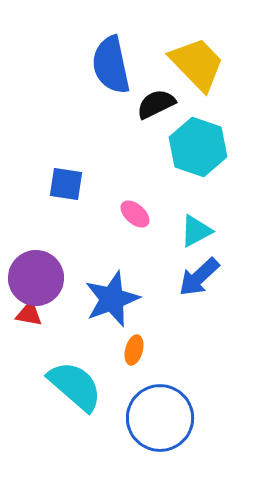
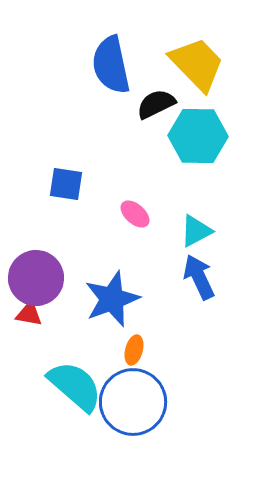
cyan hexagon: moved 11 px up; rotated 18 degrees counterclockwise
blue arrow: rotated 108 degrees clockwise
blue circle: moved 27 px left, 16 px up
